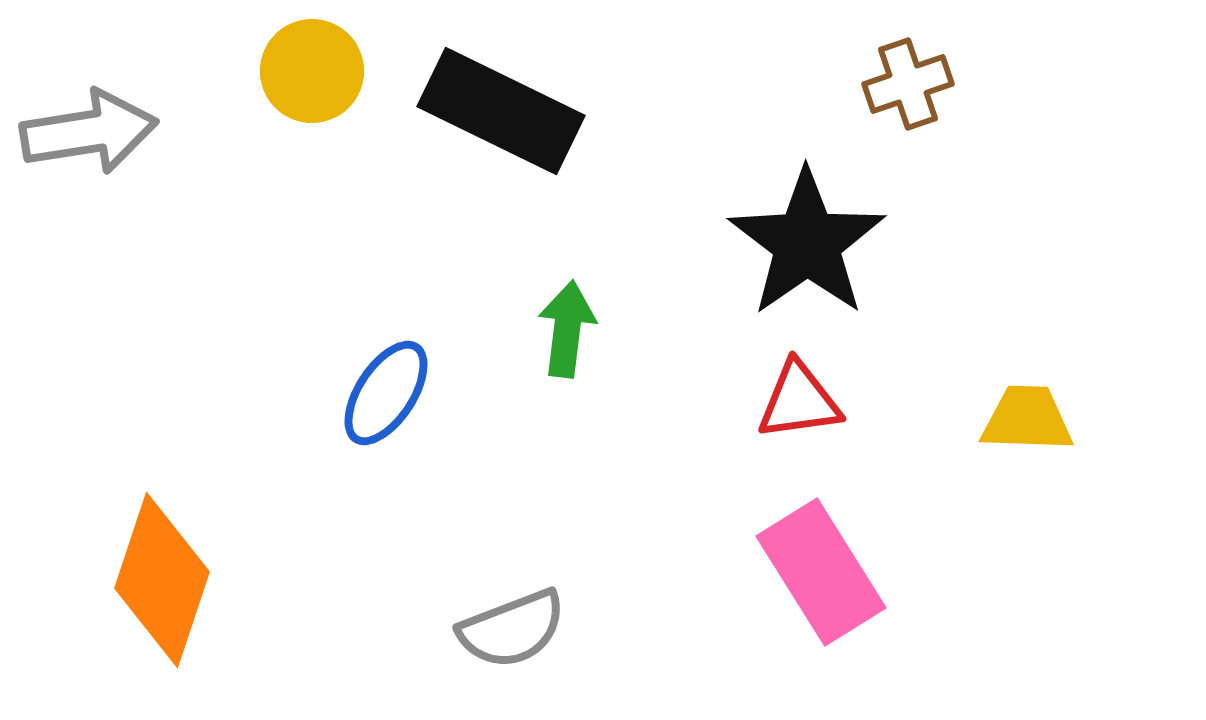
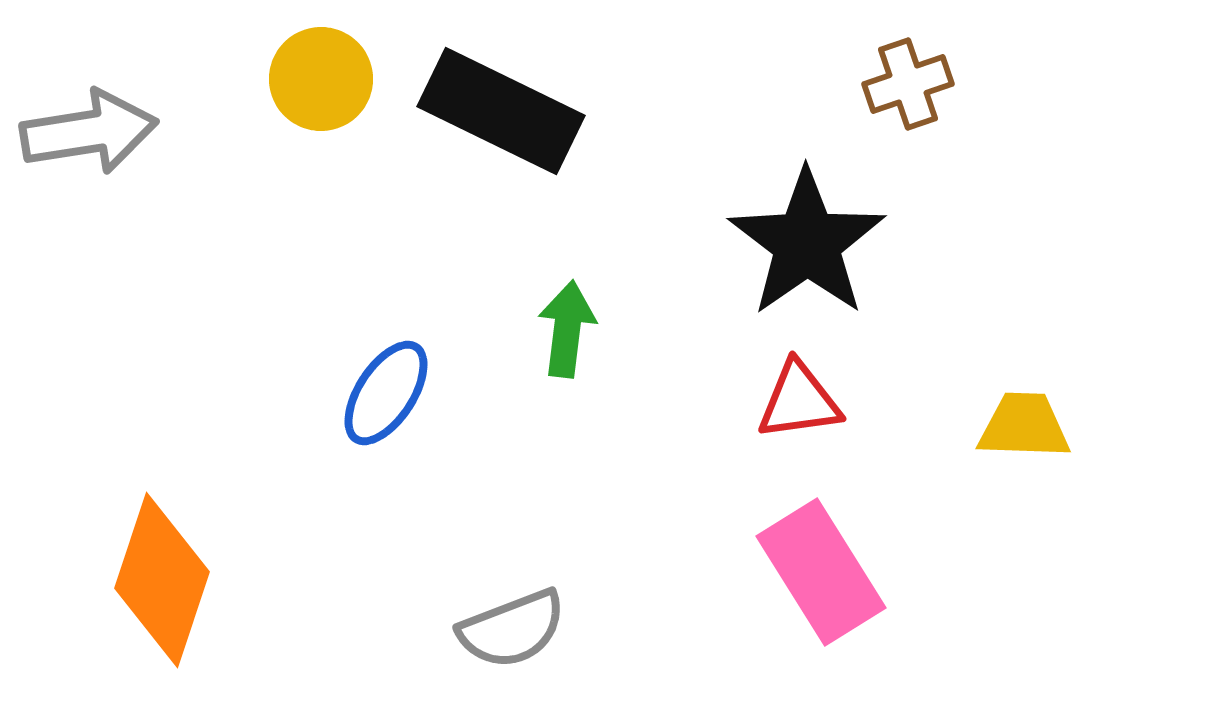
yellow circle: moved 9 px right, 8 px down
yellow trapezoid: moved 3 px left, 7 px down
